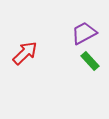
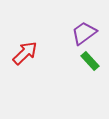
purple trapezoid: rotated 8 degrees counterclockwise
